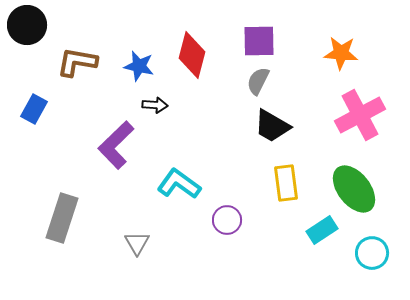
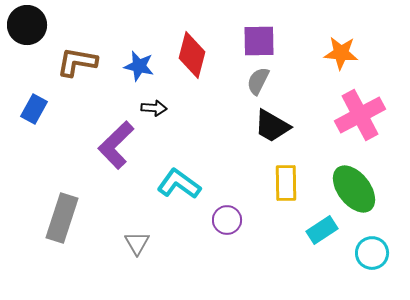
black arrow: moved 1 px left, 3 px down
yellow rectangle: rotated 6 degrees clockwise
